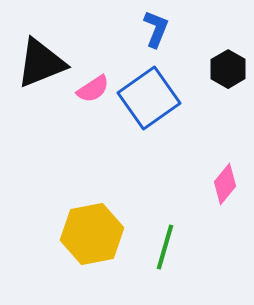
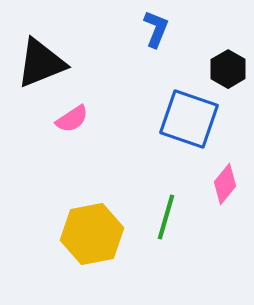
pink semicircle: moved 21 px left, 30 px down
blue square: moved 40 px right, 21 px down; rotated 36 degrees counterclockwise
green line: moved 1 px right, 30 px up
